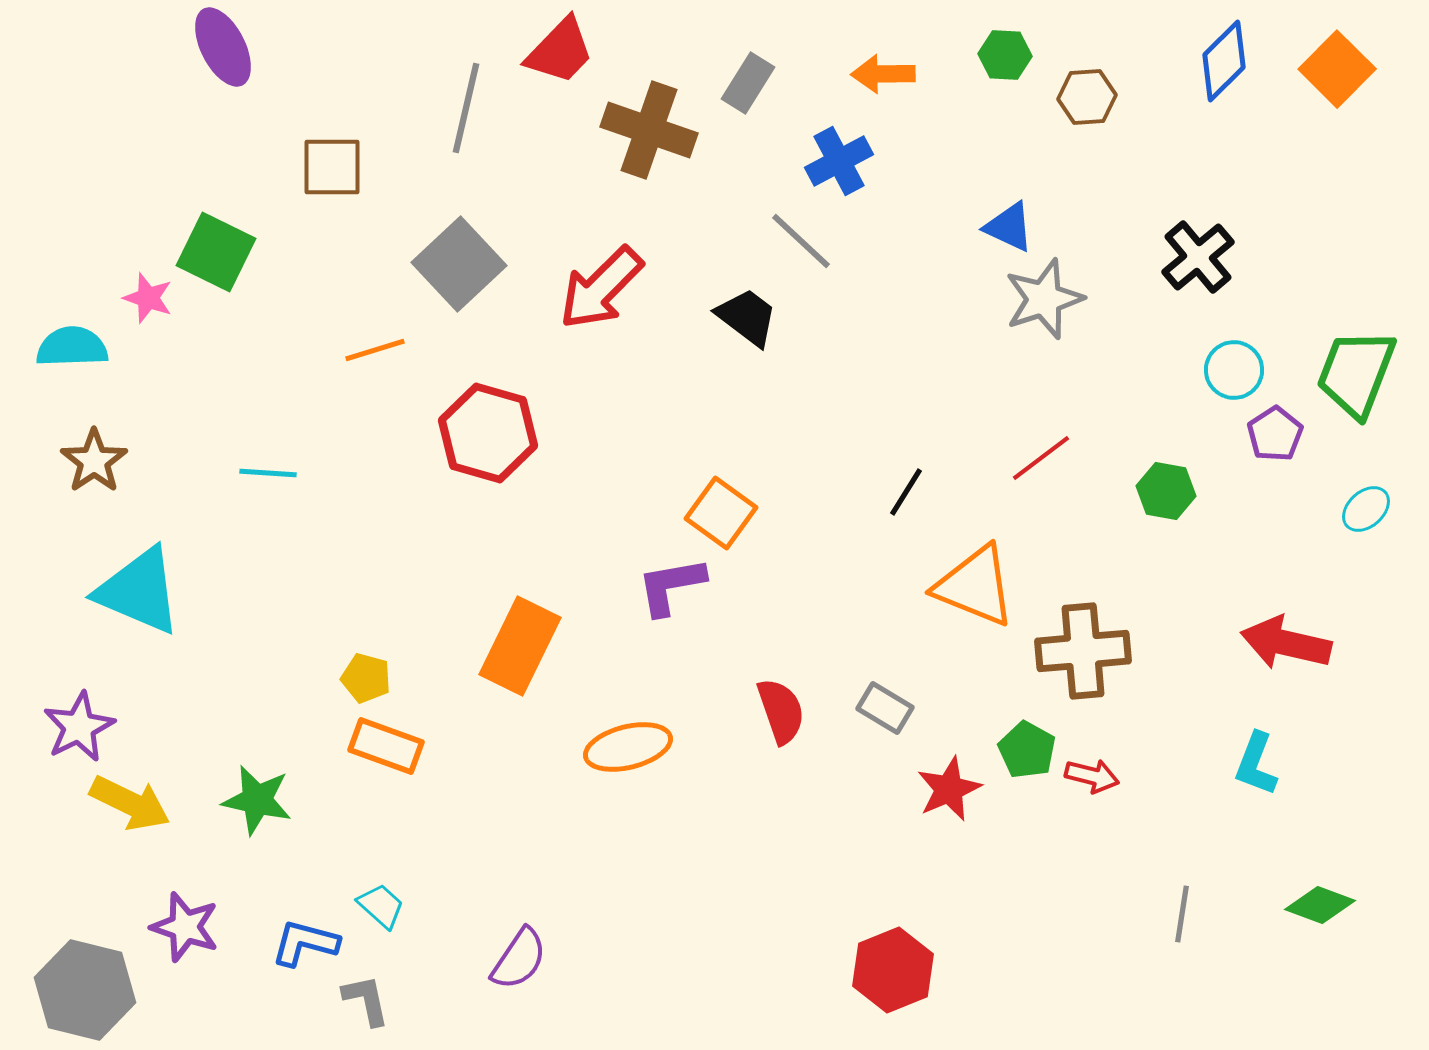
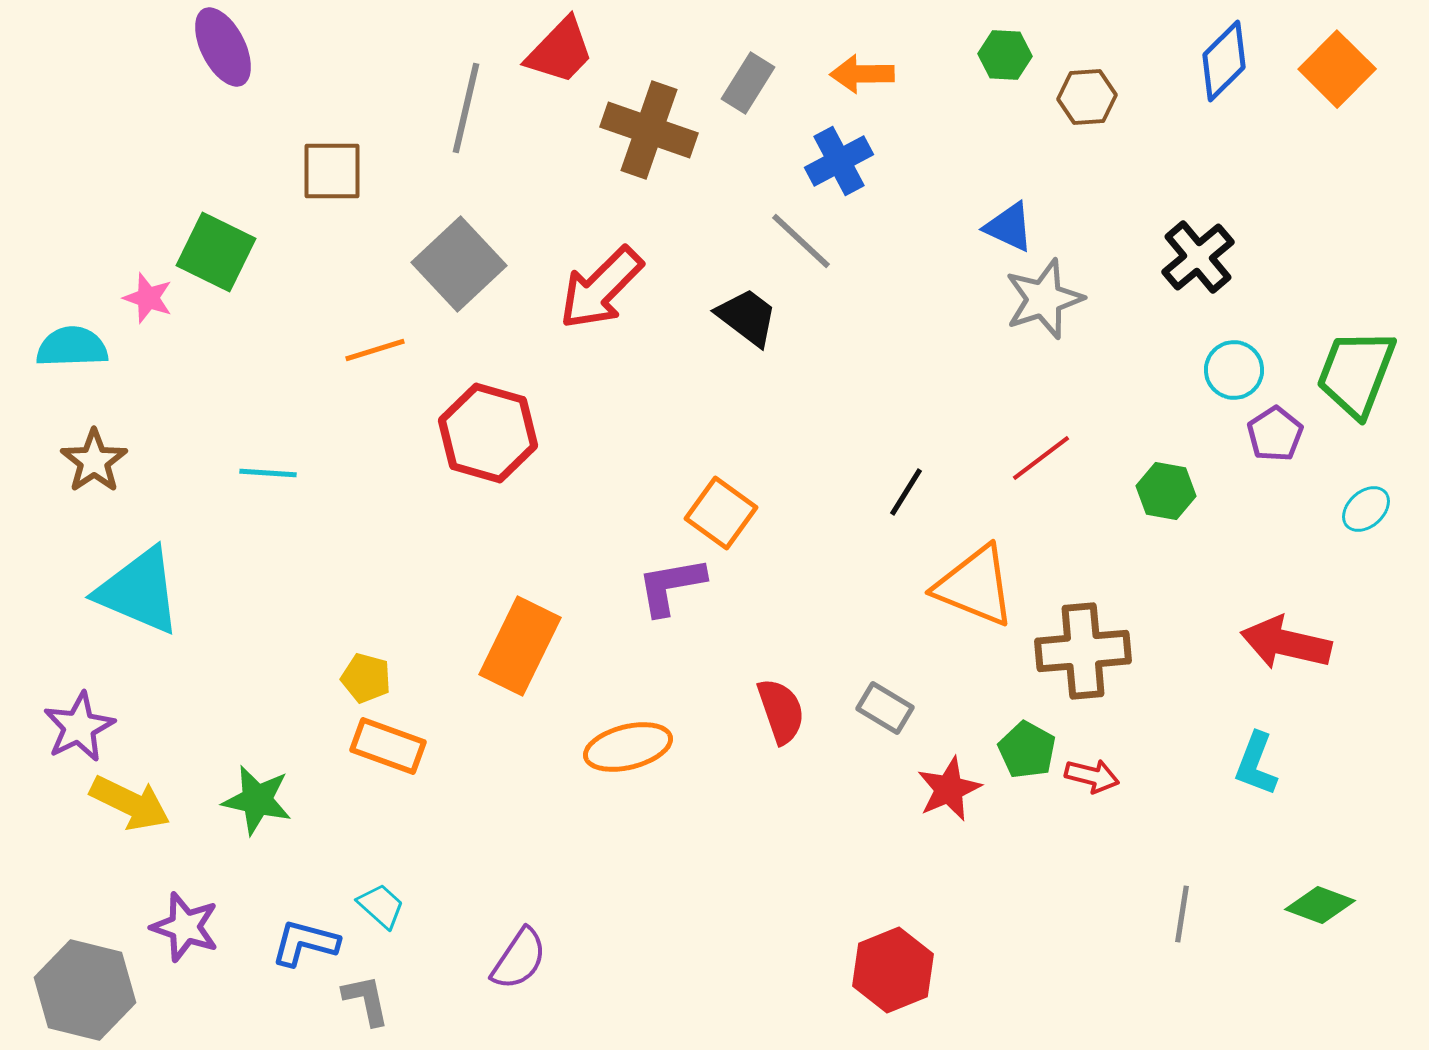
orange arrow at (883, 74): moved 21 px left
brown square at (332, 167): moved 4 px down
orange rectangle at (386, 746): moved 2 px right
